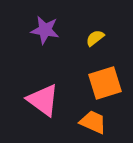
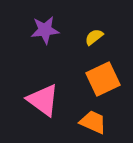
purple star: rotated 16 degrees counterclockwise
yellow semicircle: moved 1 px left, 1 px up
orange square: moved 2 px left, 4 px up; rotated 8 degrees counterclockwise
